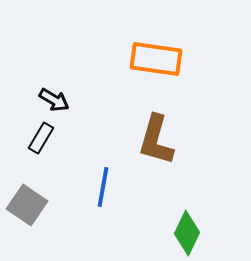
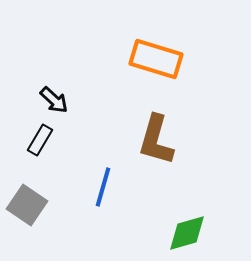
orange rectangle: rotated 9 degrees clockwise
black arrow: rotated 12 degrees clockwise
black rectangle: moved 1 px left, 2 px down
blue line: rotated 6 degrees clockwise
green diamond: rotated 48 degrees clockwise
